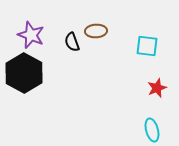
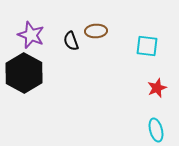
black semicircle: moved 1 px left, 1 px up
cyan ellipse: moved 4 px right
